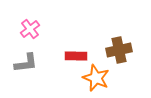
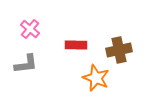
pink cross: rotated 12 degrees counterclockwise
red rectangle: moved 11 px up
gray L-shape: moved 1 px down
